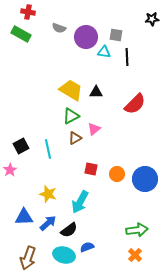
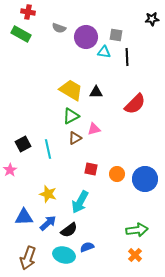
pink triangle: rotated 24 degrees clockwise
black square: moved 2 px right, 2 px up
